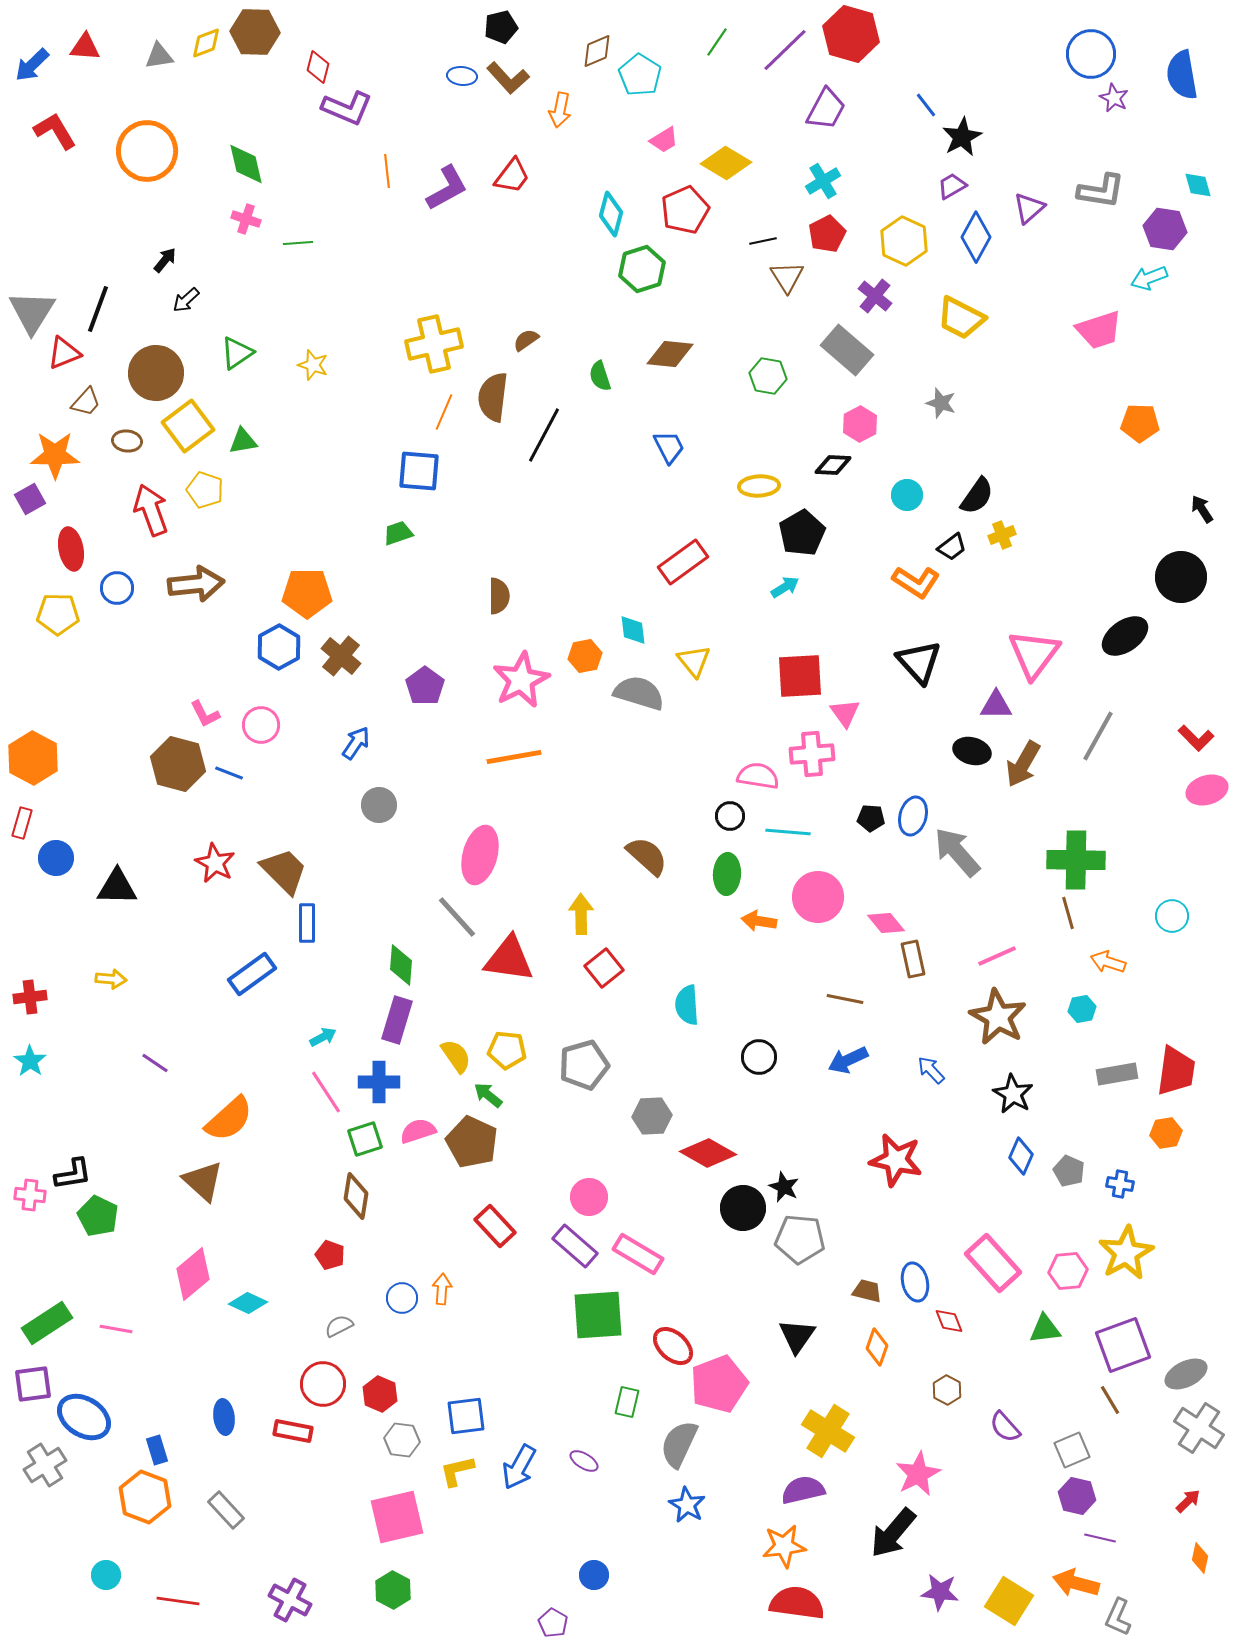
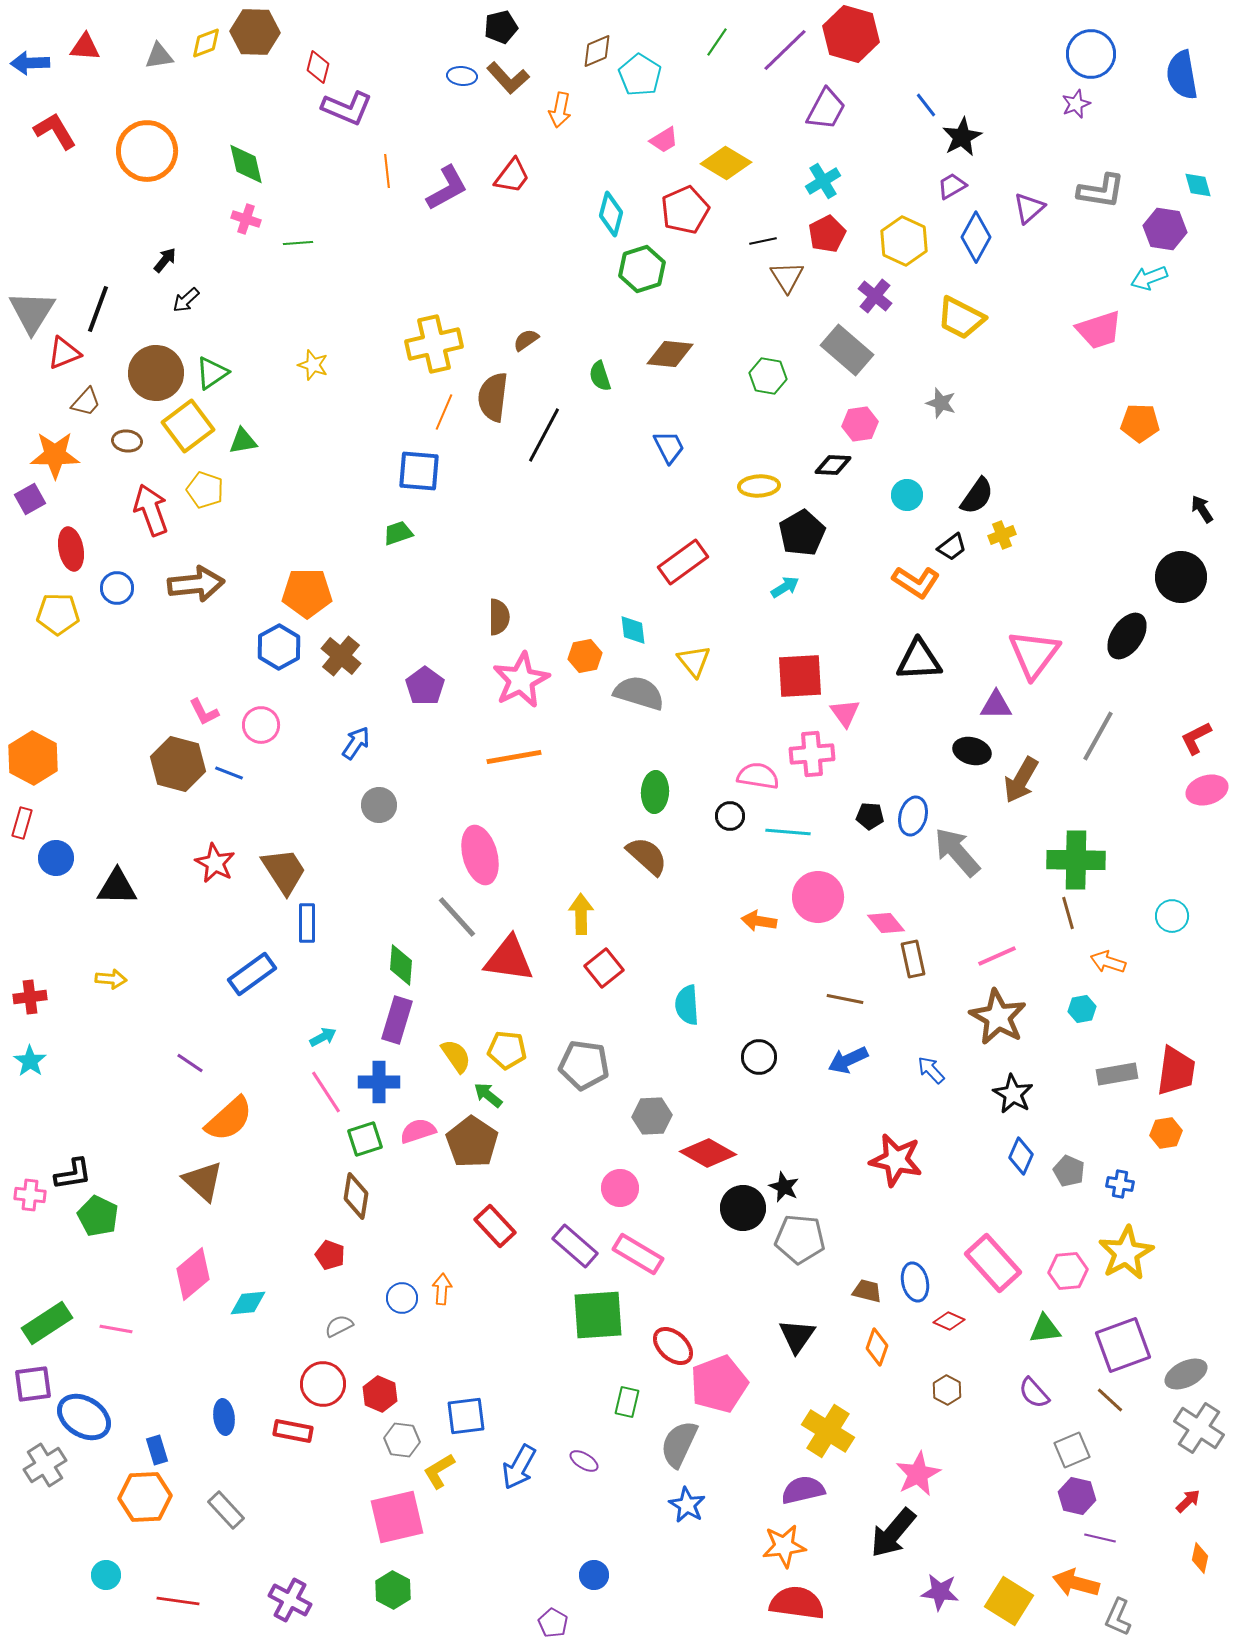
blue arrow at (32, 65): moved 2 px left, 2 px up; rotated 42 degrees clockwise
purple star at (1114, 98): moved 38 px left, 6 px down; rotated 24 degrees clockwise
green triangle at (237, 353): moved 25 px left, 20 px down
pink hexagon at (860, 424): rotated 20 degrees clockwise
brown semicircle at (499, 596): moved 21 px down
black ellipse at (1125, 636): moved 2 px right; rotated 21 degrees counterclockwise
black triangle at (919, 662): moved 2 px up; rotated 51 degrees counterclockwise
pink L-shape at (205, 714): moved 1 px left, 2 px up
red L-shape at (1196, 738): rotated 108 degrees clockwise
brown arrow at (1023, 764): moved 2 px left, 16 px down
black pentagon at (871, 818): moved 1 px left, 2 px up
pink ellipse at (480, 855): rotated 30 degrees counterclockwise
brown trapezoid at (284, 871): rotated 12 degrees clockwise
green ellipse at (727, 874): moved 72 px left, 82 px up
purple line at (155, 1063): moved 35 px right
gray pentagon at (584, 1065): rotated 24 degrees clockwise
brown pentagon at (472, 1142): rotated 9 degrees clockwise
pink circle at (589, 1197): moved 31 px right, 9 px up
cyan diamond at (248, 1303): rotated 30 degrees counterclockwise
red diamond at (949, 1321): rotated 44 degrees counterclockwise
brown line at (1110, 1400): rotated 16 degrees counterclockwise
purple semicircle at (1005, 1427): moved 29 px right, 34 px up
yellow L-shape at (457, 1471): moved 18 px left; rotated 18 degrees counterclockwise
orange hexagon at (145, 1497): rotated 24 degrees counterclockwise
